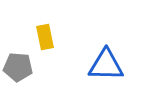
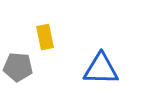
blue triangle: moved 5 px left, 4 px down
